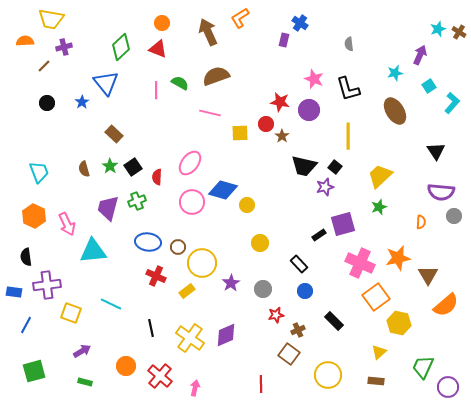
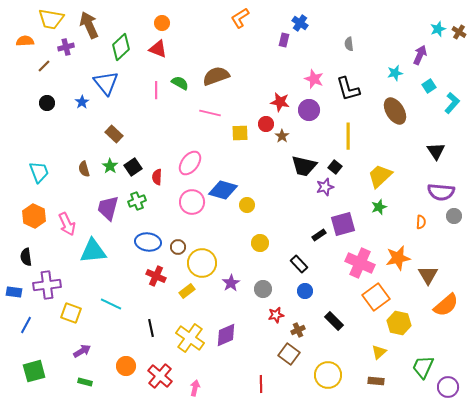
brown arrow at (208, 32): moved 119 px left, 7 px up
purple cross at (64, 47): moved 2 px right
